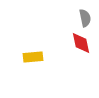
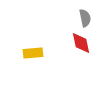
yellow rectangle: moved 4 px up
